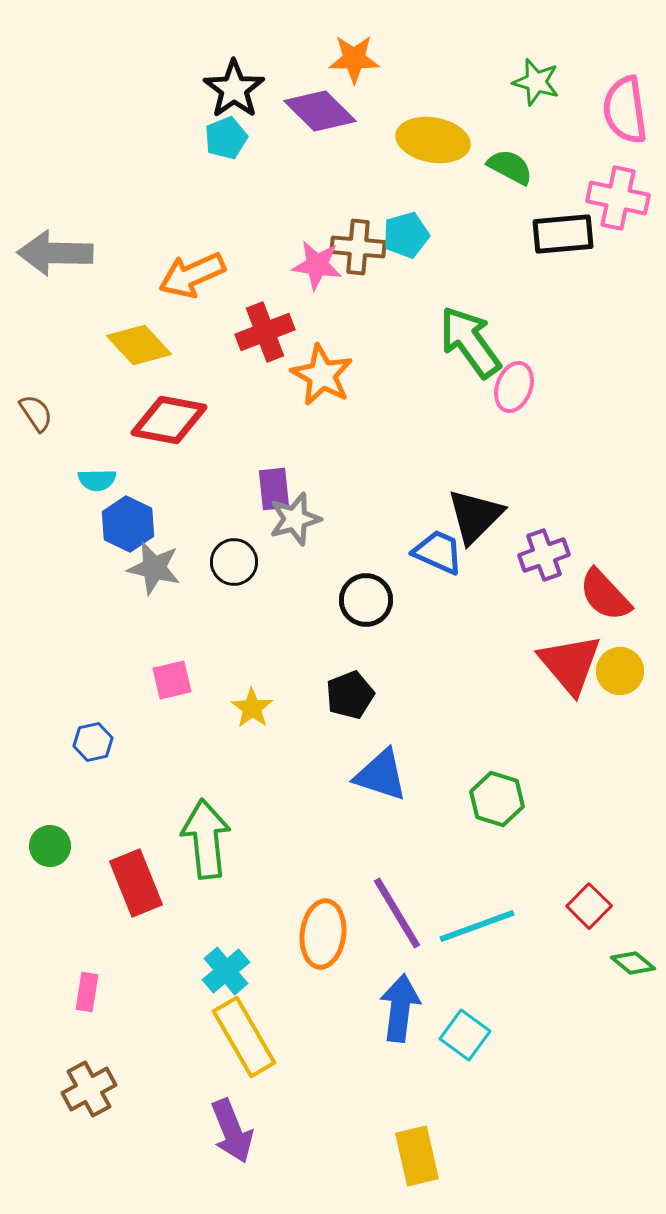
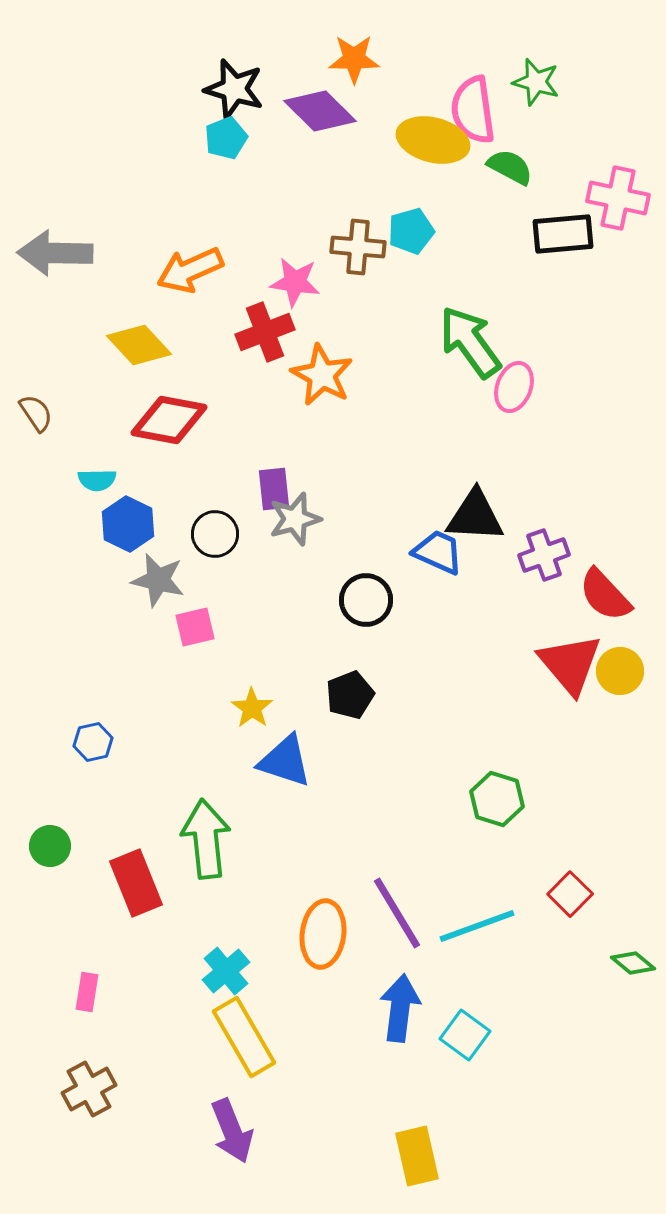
black star at (234, 89): rotated 20 degrees counterclockwise
pink semicircle at (625, 110): moved 152 px left
yellow ellipse at (433, 140): rotated 4 degrees clockwise
cyan pentagon at (406, 235): moved 5 px right, 4 px up
pink star at (317, 265): moved 22 px left, 17 px down
orange arrow at (192, 275): moved 2 px left, 5 px up
black triangle at (475, 516): rotated 48 degrees clockwise
black circle at (234, 562): moved 19 px left, 28 px up
gray star at (154, 568): moved 4 px right, 12 px down
pink square at (172, 680): moved 23 px right, 53 px up
blue triangle at (381, 775): moved 96 px left, 14 px up
red square at (589, 906): moved 19 px left, 12 px up
